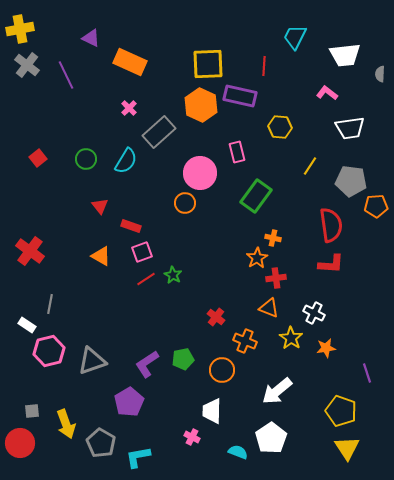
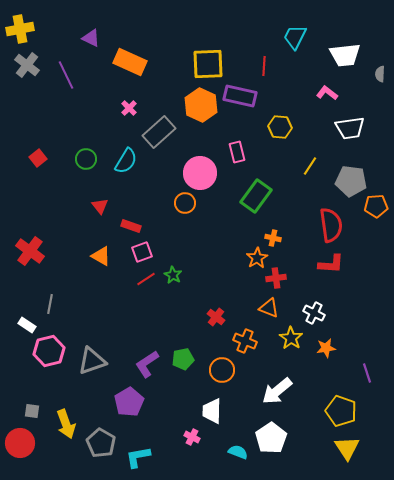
gray square at (32, 411): rotated 14 degrees clockwise
